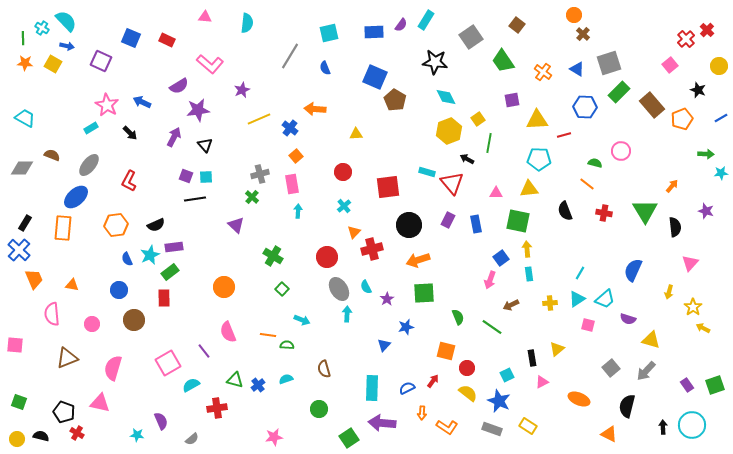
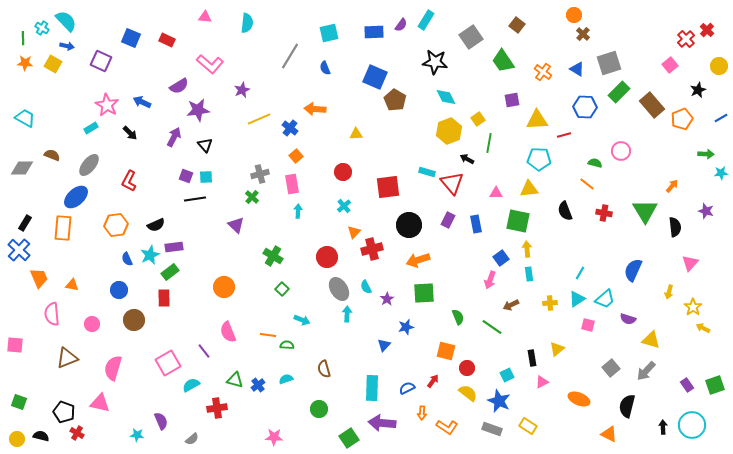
black star at (698, 90): rotated 28 degrees clockwise
orange trapezoid at (34, 279): moved 5 px right, 1 px up
pink star at (274, 437): rotated 12 degrees clockwise
